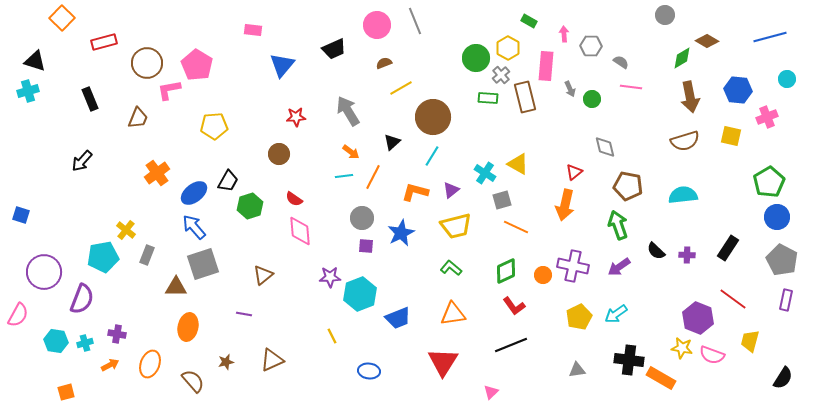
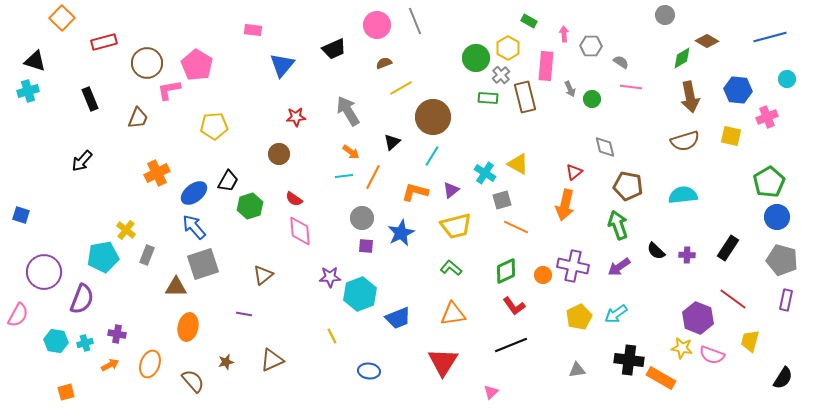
orange cross at (157, 173): rotated 10 degrees clockwise
gray pentagon at (782, 260): rotated 12 degrees counterclockwise
